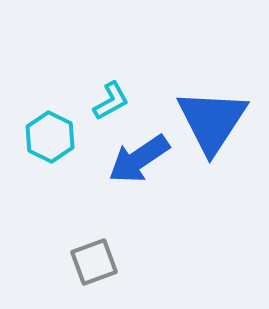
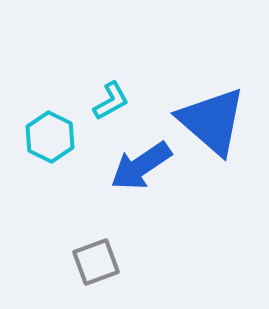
blue triangle: rotated 22 degrees counterclockwise
blue arrow: moved 2 px right, 7 px down
gray square: moved 2 px right
